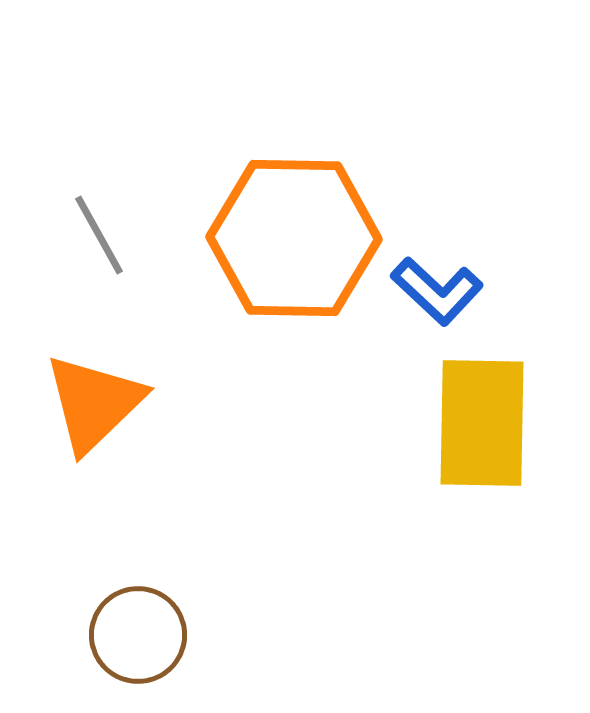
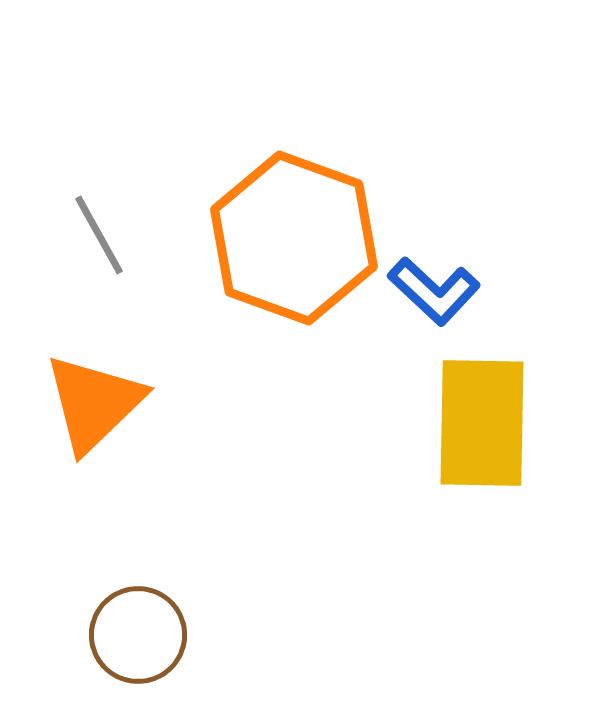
orange hexagon: rotated 19 degrees clockwise
blue L-shape: moved 3 px left
